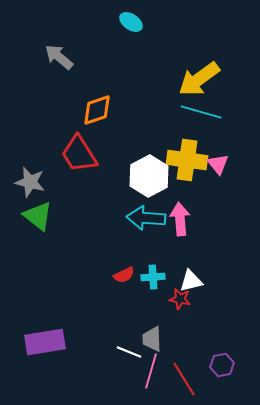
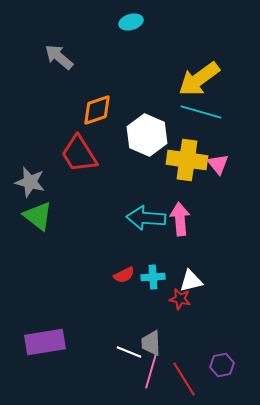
cyan ellipse: rotated 50 degrees counterclockwise
white hexagon: moved 2 px left, 41 px up; rotated 9 degrees counterclockwise
gray trapezoid: moved 1 px left, 4 px down
